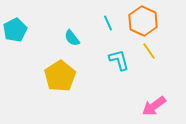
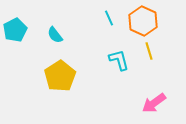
cyan line: moved 1 px right, 5 px up
cyan semicircle: moved 17 px left, 3 px up
yellow line: rotated 18 degrees clockwise
pink arrow: moved 3 px up
